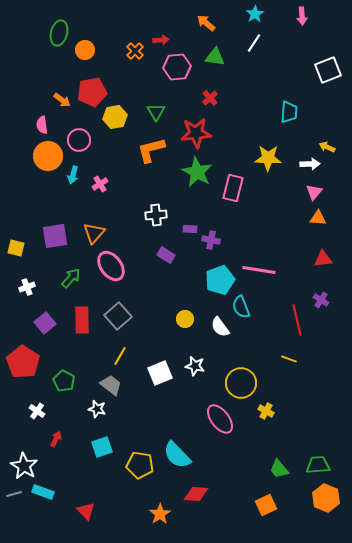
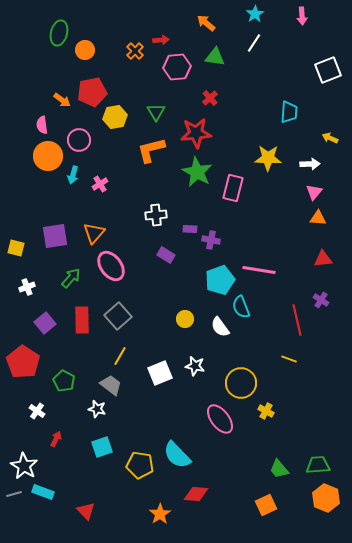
yellow arrow at (327, 147): moved 3 px right, 9 px up
